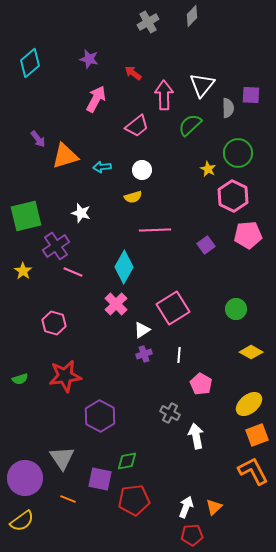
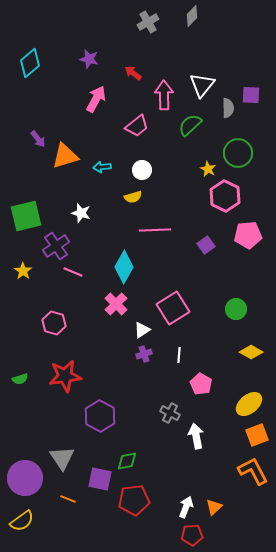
pink hexagon at (233, 196): moved 8 px left
